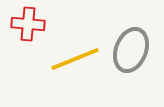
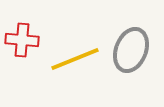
red cross: moved 6 px left, 16 px down
